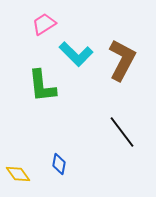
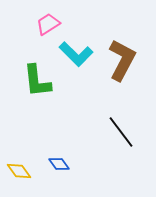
pink trapezoid: moved 4 px right
green L-shape: moved 5 px left, 5 px up
black line: moved 1 px left
blue diamond: rotated 45 degrees counterclockwise
yellow diamond: moved 1 px right, 3 px up
